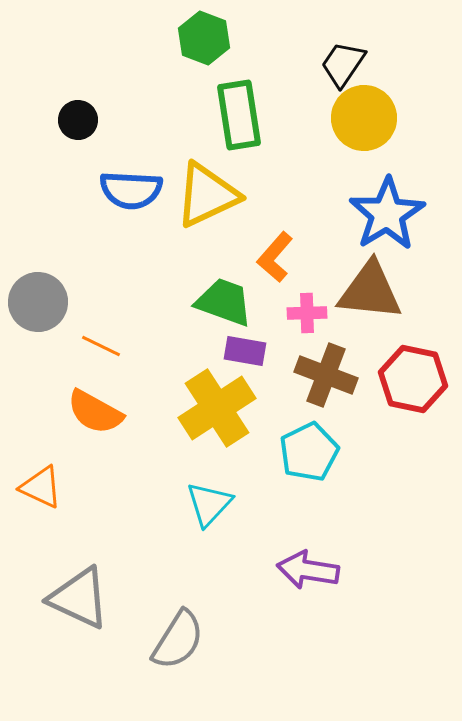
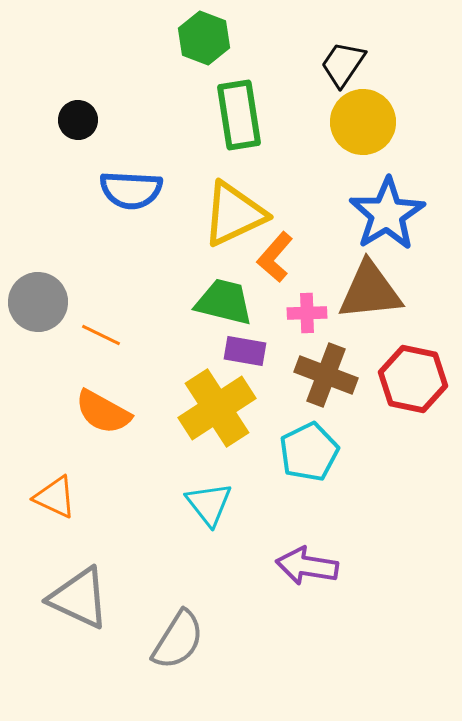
yellow circle: moved 1 px left, 4 px down
yellow triangle: moved 27 px right, 19 px down
brown triangle: rotated 12 degrees counterclockwise
green trapezoid: rotated 6 degrees counterclockwise
orange line: moved 11 px up
orange semicircle: moved 8 px right
orange triangle: moved 14 px right, 10 px down
cyan triangle: rotated 21 degrees counterclockwise
purple arrow: moved 1 px left, 4 px up
